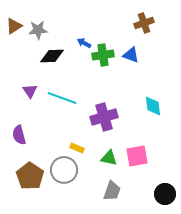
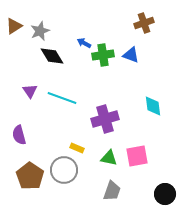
gray star: moved 2 px right, 1 px down; rotated 18 degrees counterclockwise
black diamond: rotated 60 degrees clockwise
purple cross: moved 1 px right, 2 px down
